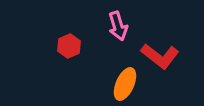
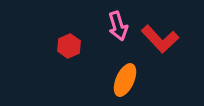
red L-shape: moved 17 px up; rotated 9 degrees clockwise
orange ellipse: moved 4 px up
